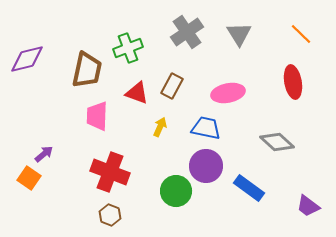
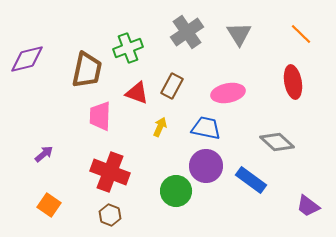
pink trapezoid: moved 3 px right
orange square: moved 20 px right, 27 px down
blue rectangle: moved 2 px right, 8 px up
